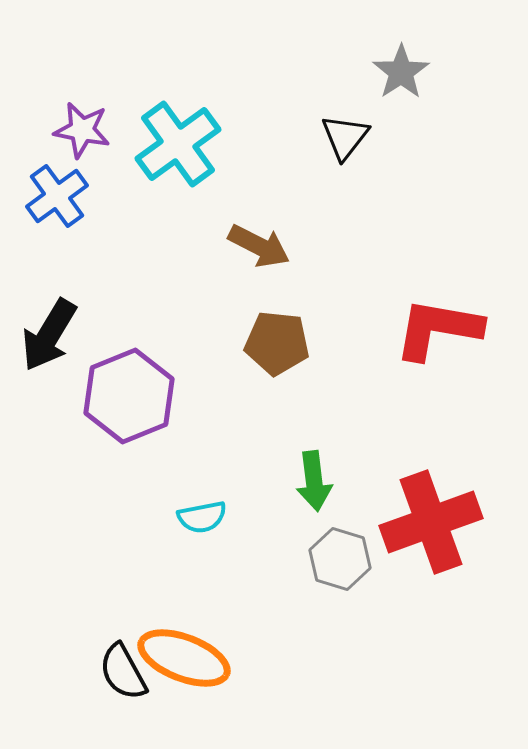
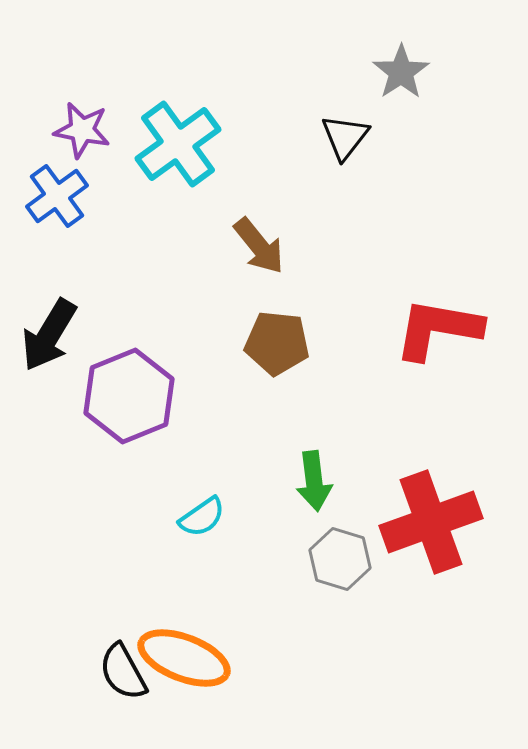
brown arrow: rotated 24 degrees clockwise
cyan semicircle: rotated 24 degrees counterclockwise
